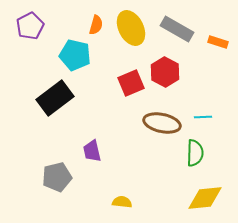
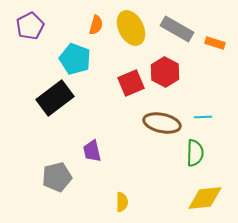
orange rectangle: moved 3 px left, 1 px down
cyan pentagon: moved 4 px down; rotated 8 degrees clockwise
yellow semicircle: rotated 84 degrees clockwise
